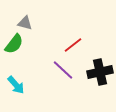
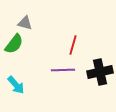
red line: rotated 36 degrees counterclockwise
purple line: rotated 45 degrees counterclockwise
